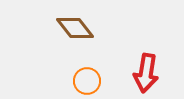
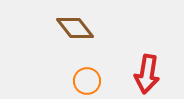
red arrow: moved 1 px right, 1 px down
